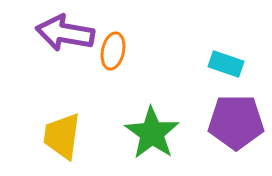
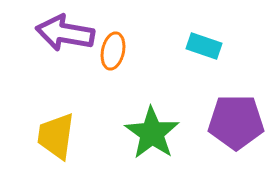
cyan rectangle: moved 22 px left, 18 px up
yellow trapezoid: moved 6 px left
